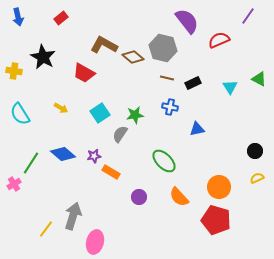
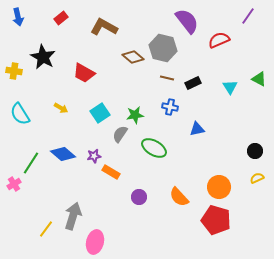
brown L-shape: moved 18 px up
green ellipse: moved 10 px left, 13 px up; rotated 15 degrees counterclockwise
